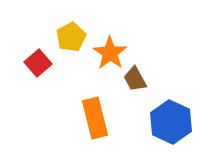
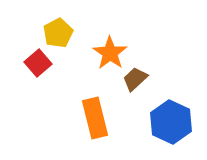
yellow pentagon: moved 13 px left, 4 px up
brown trapezoid: rotated 76 degrees clockwise
